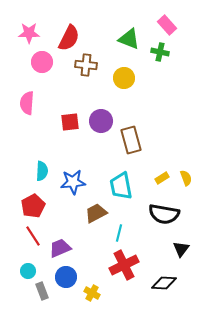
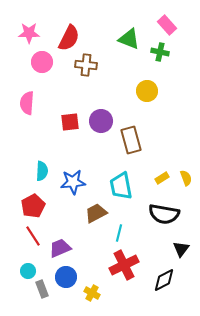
yellow circle: moved 23 px right, 13 px down
black diamond: moved 3 px up; rotated 30 degrees counterclockwise
gray rectangle: moved 2 px up
